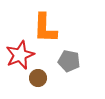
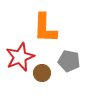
red star: moved 2 px down
brown circle: moved 4 px right, 5 px up
